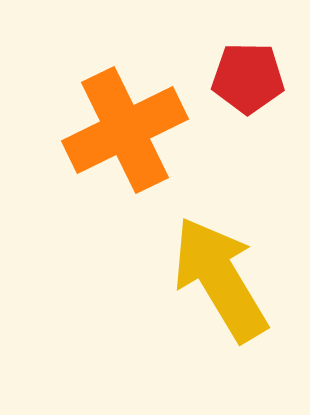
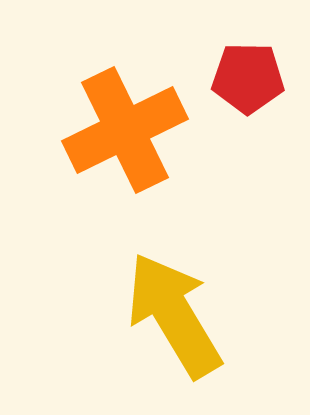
yellow arrow: moved 46 px left, 36 px down
